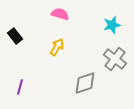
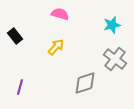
yellow arrow: moved 1 px left; rotated 12 degrees clockwise
